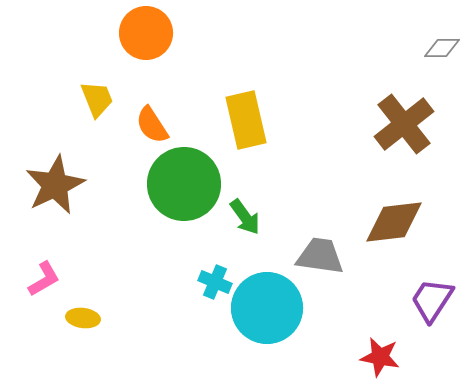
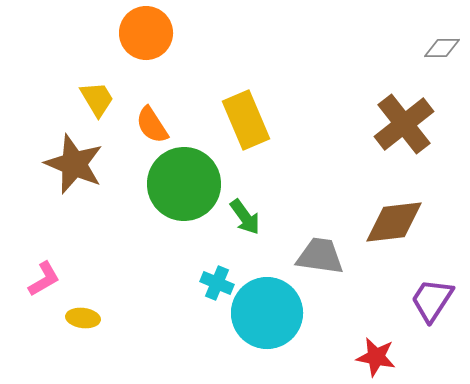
yellow trapezoid: rotated 9 degrees counterclockwise
yellow rectangle: rotated 10 degrees counterclockwise
brown star: moved 19 px right, 21 px up; rotated 24 degrees counterclockwise
cyan cross: moved 2 px right, 1 px down
cyan circle: moved 5 px down
red star: moved 4 px left
